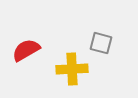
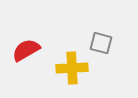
yellow cross: moved 1 px up
